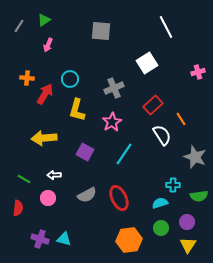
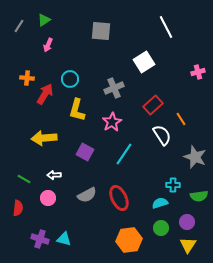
white square: moved 3 px left, 1 px up
